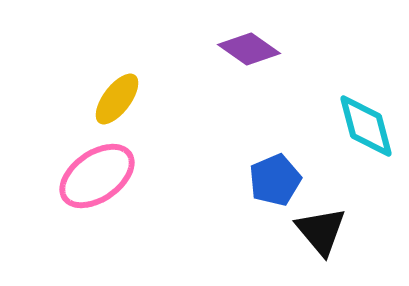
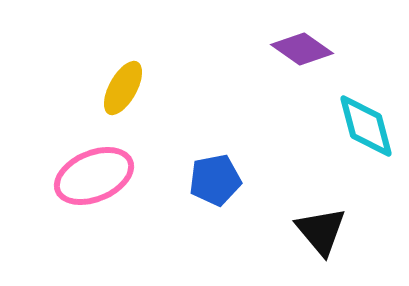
purple diamond: moved 53 px right
yellow ellipse: moved 6 px right, 11 px up; rotated 8 degrees counterclockwise
pink ellipse: moved 3 px left; rotated 12 degrees clockwise
blue pentagon: moved 60 px left; rotated 12 degrees clockwise
